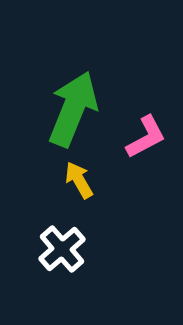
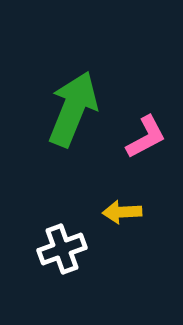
yellow arrow: moved 43 px right, 32 px down; rotated 63 degrees counterclockwise
white cross: rotated 21 degrees clockwise
